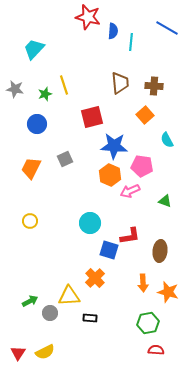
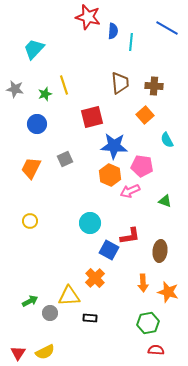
blue square: rotated 12 degrees clockwise
